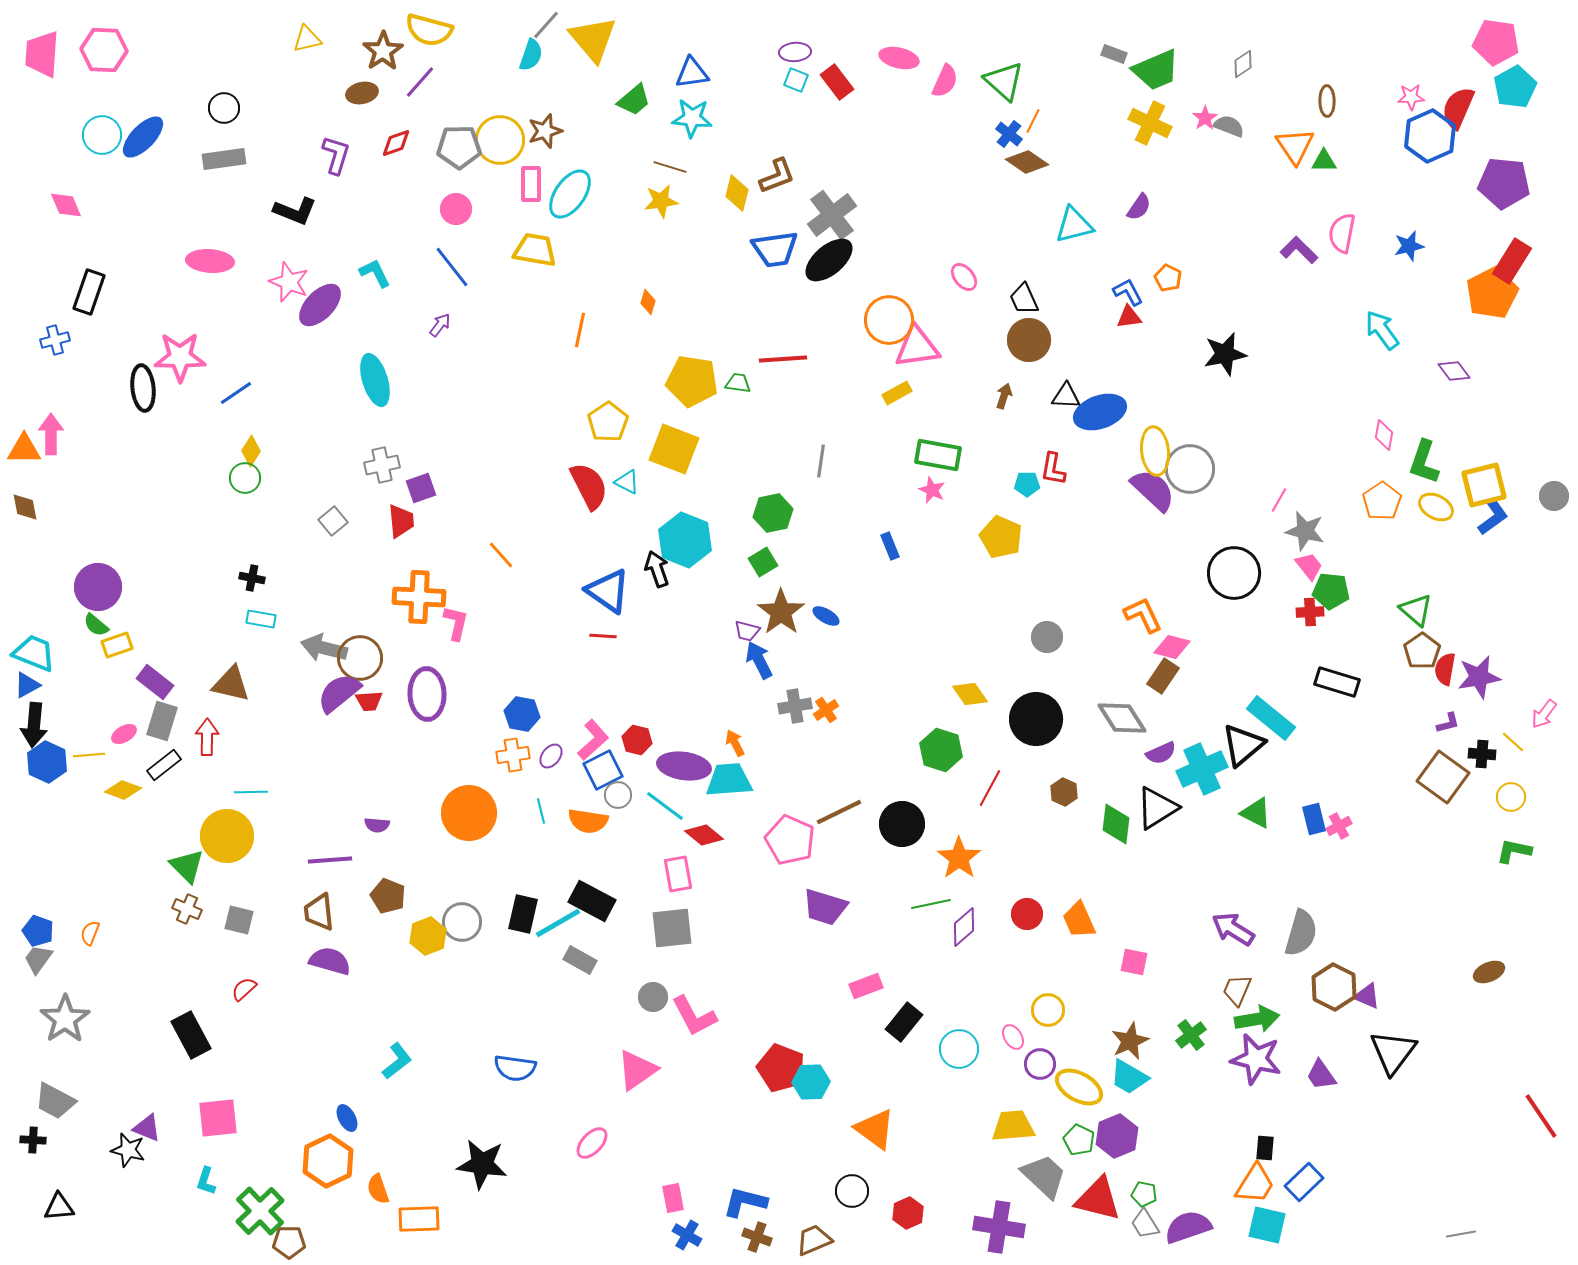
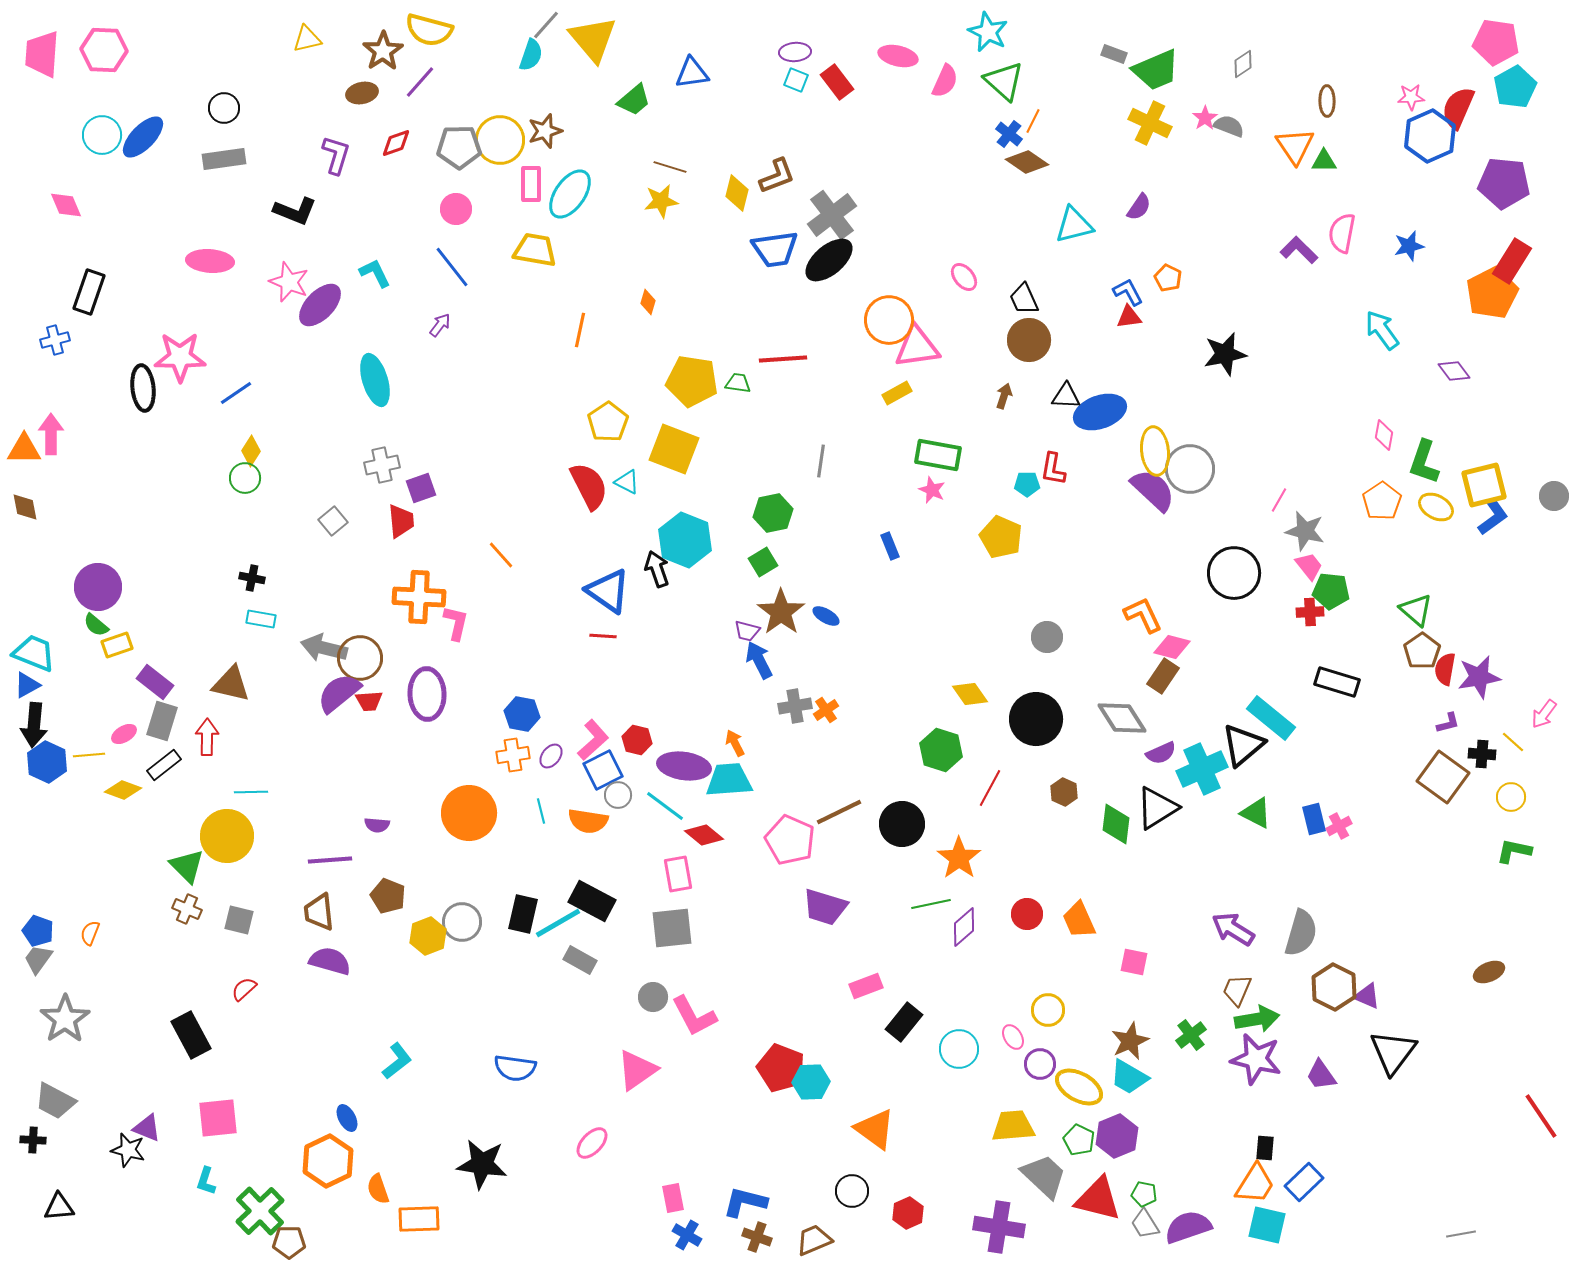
pink ellipse at (899, 58): moved 1 px left, 2 px up
cyan star at (692, 118): moved 296 px right, 86 px up; rotated 21 degrees clockwise
